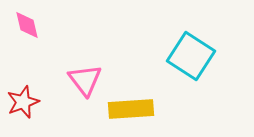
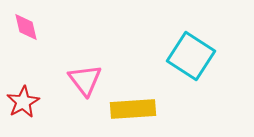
pink diamond: moved 1 px left, 2 px down
red star: rotated 8 degrees counterclockwise
yellow rectangle: moved 2 px right
